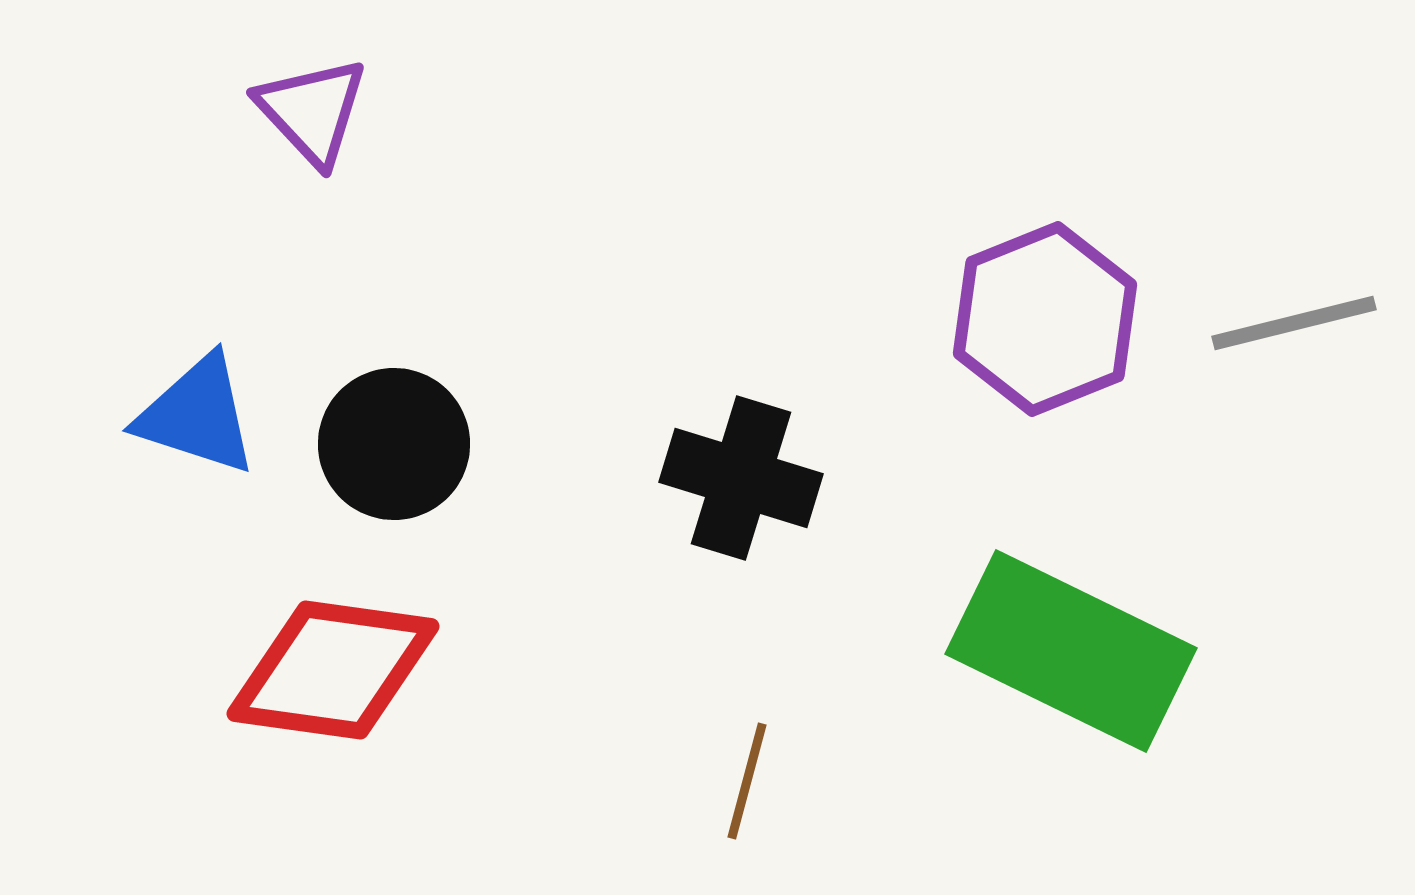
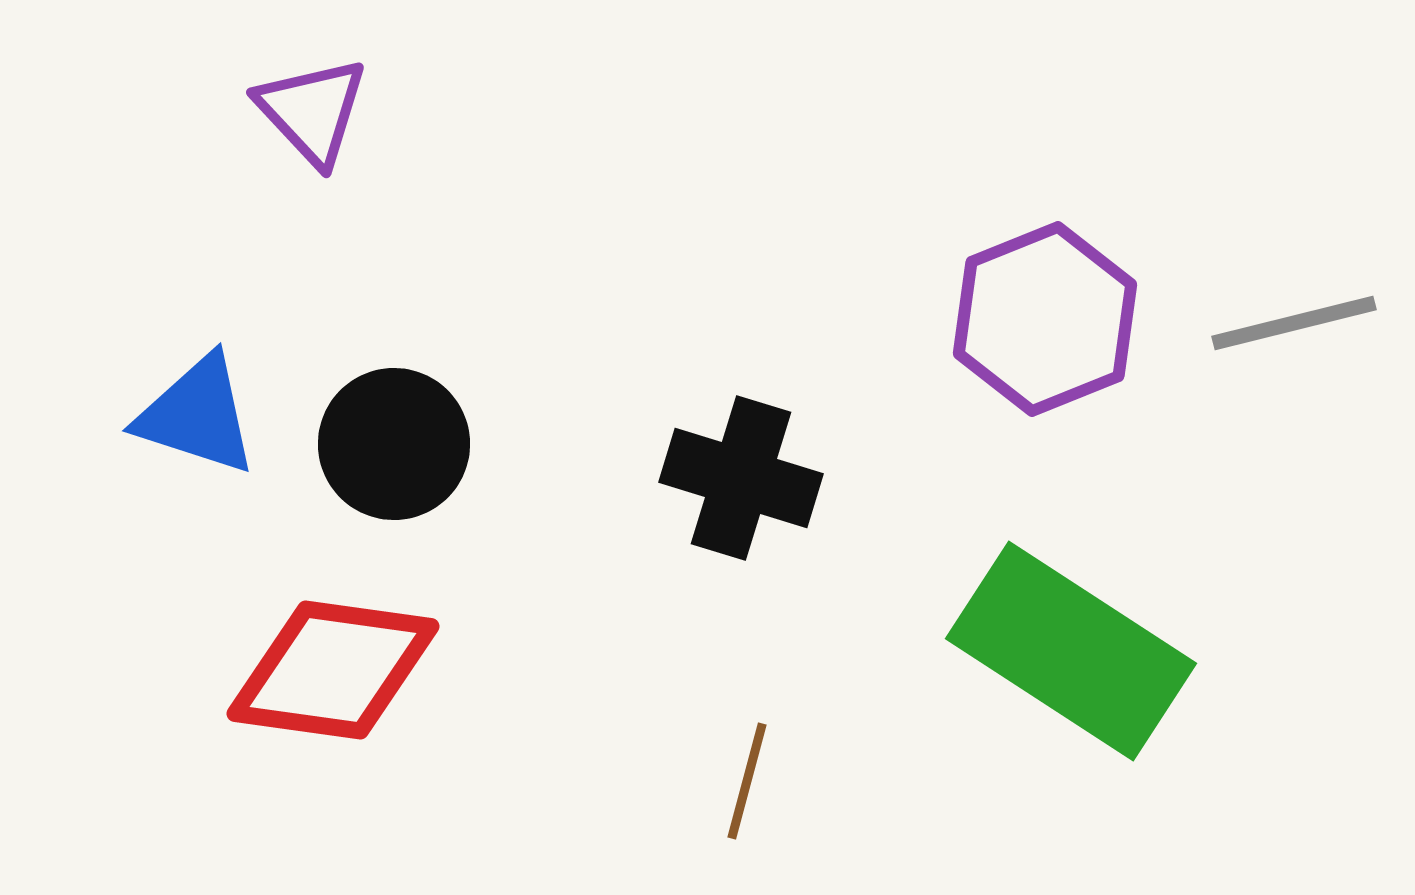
green rectangle: rotated 7 degrees clockwise
